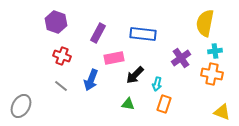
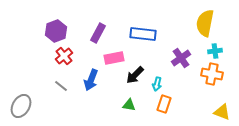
purple hexagon: moved 9 px down; rotated 20 degrees clockwise
red cross: moved 2 px right; rotated 30 degrees clockwise
green triangle: moved 1 px right, 1 px down
